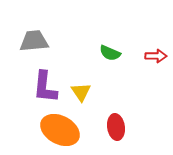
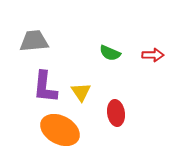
red arrow: moved 3 px left, 1 px up
red ellipse: moved 14 px up
